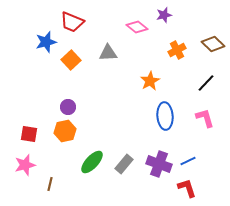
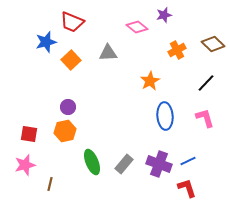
green ellipse: rotated 65 degrees counterclockwise
